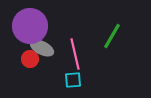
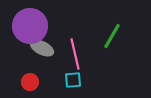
red circle: moved 23 px down
